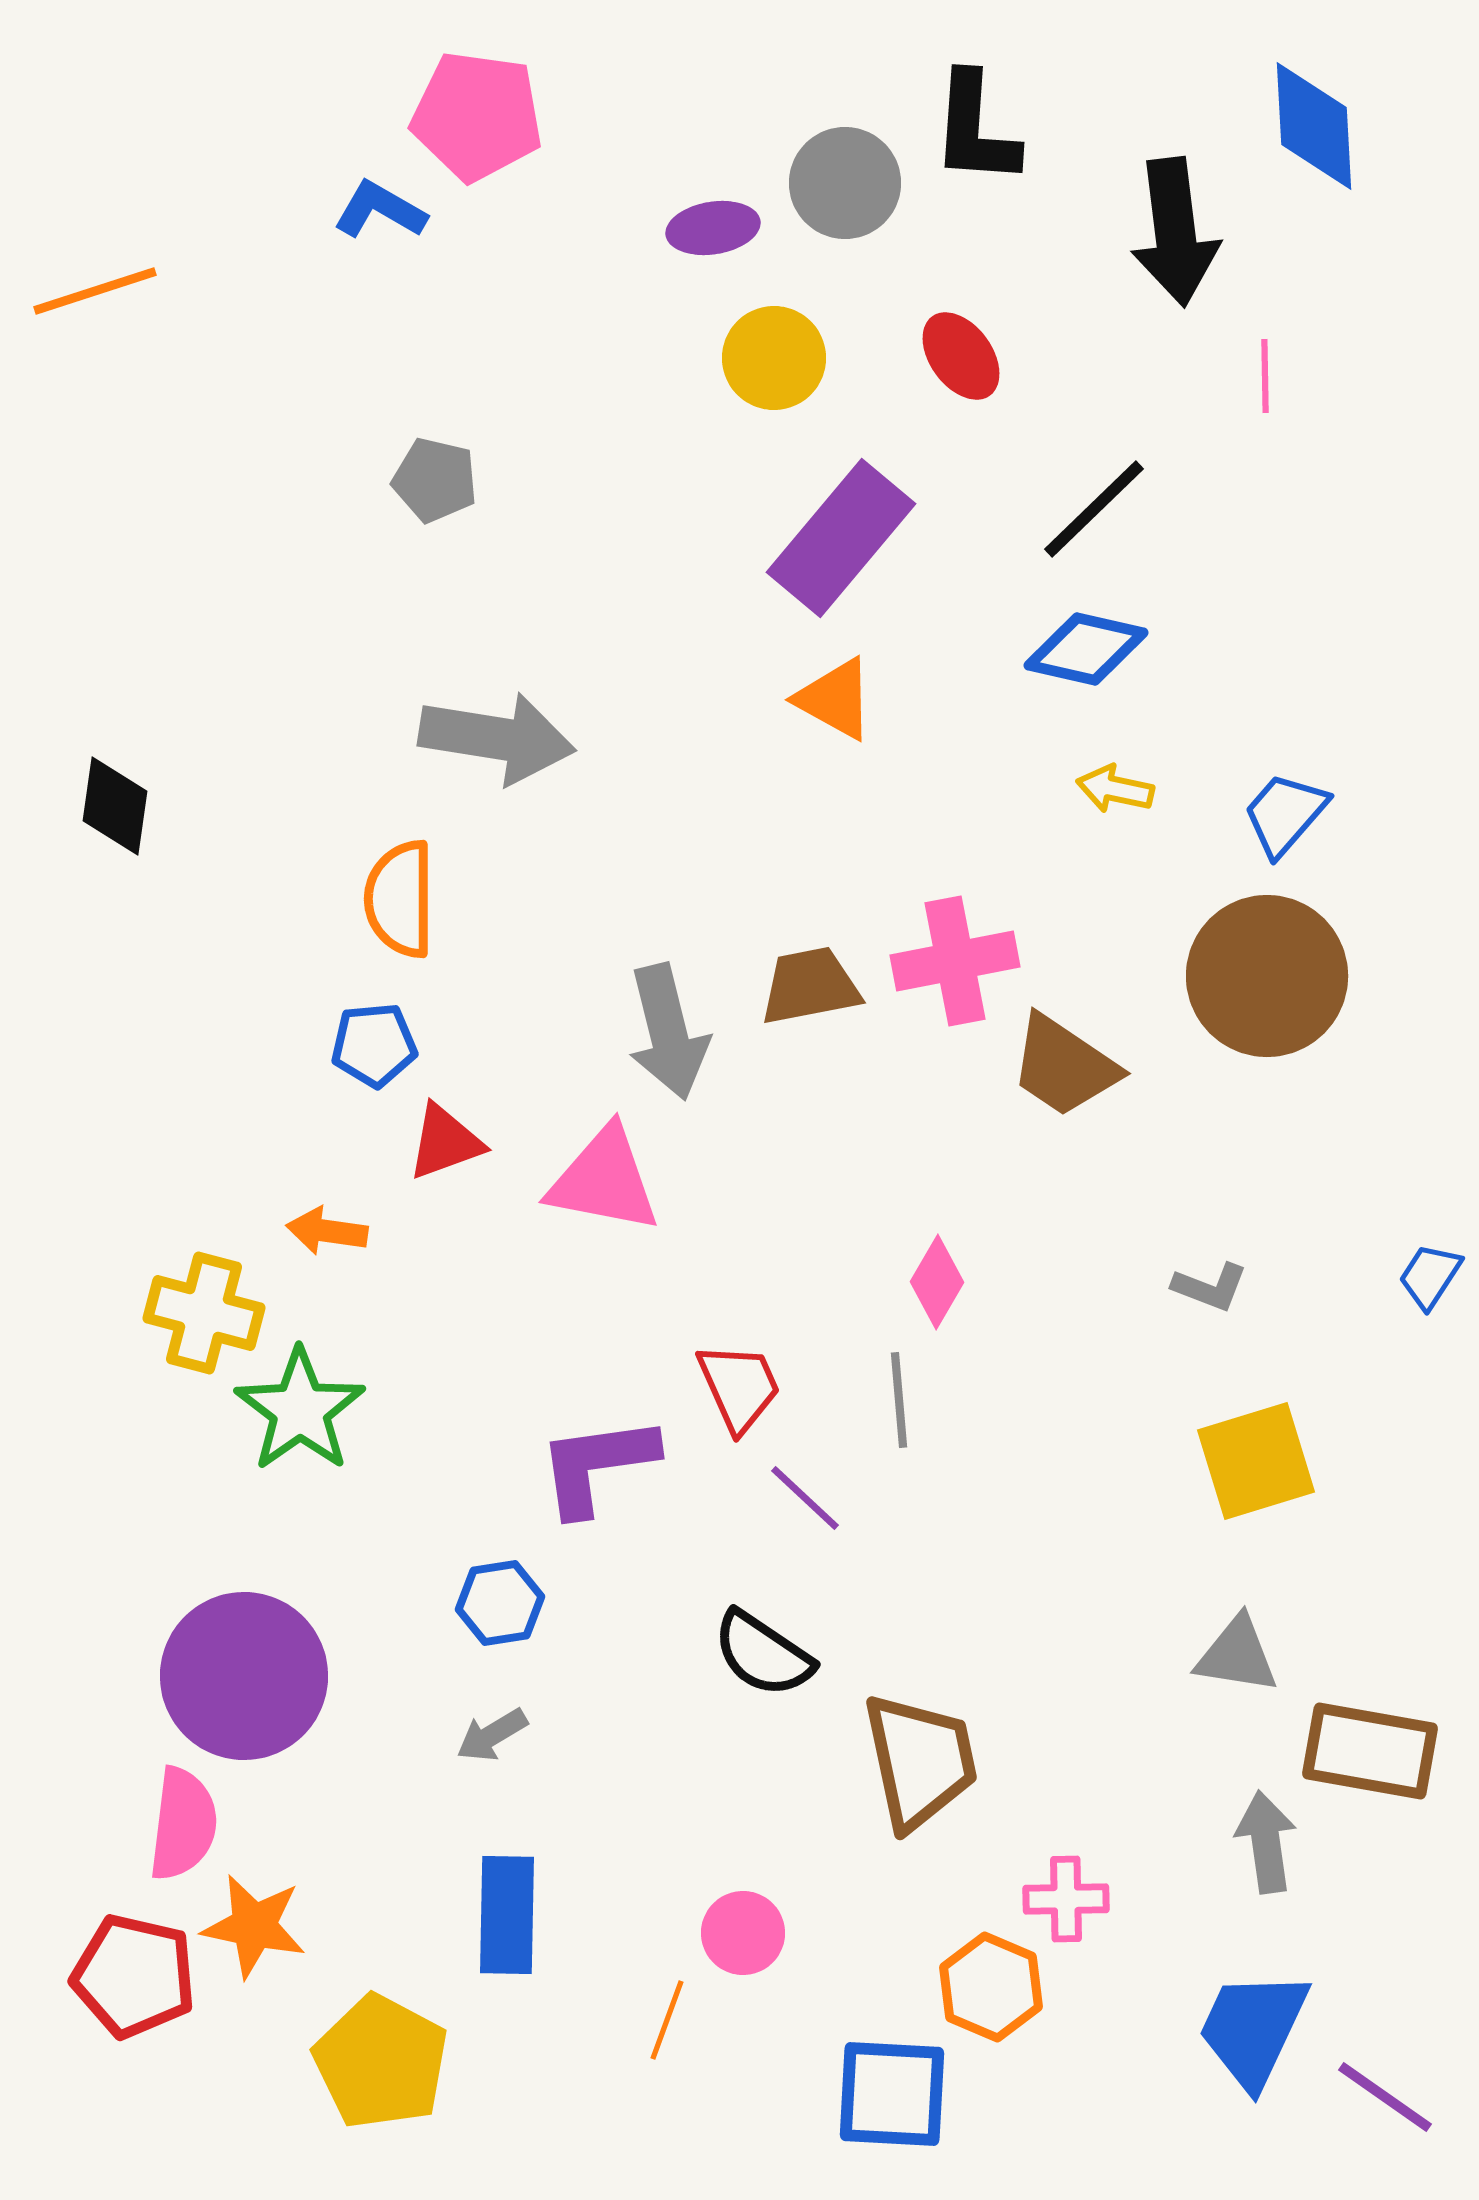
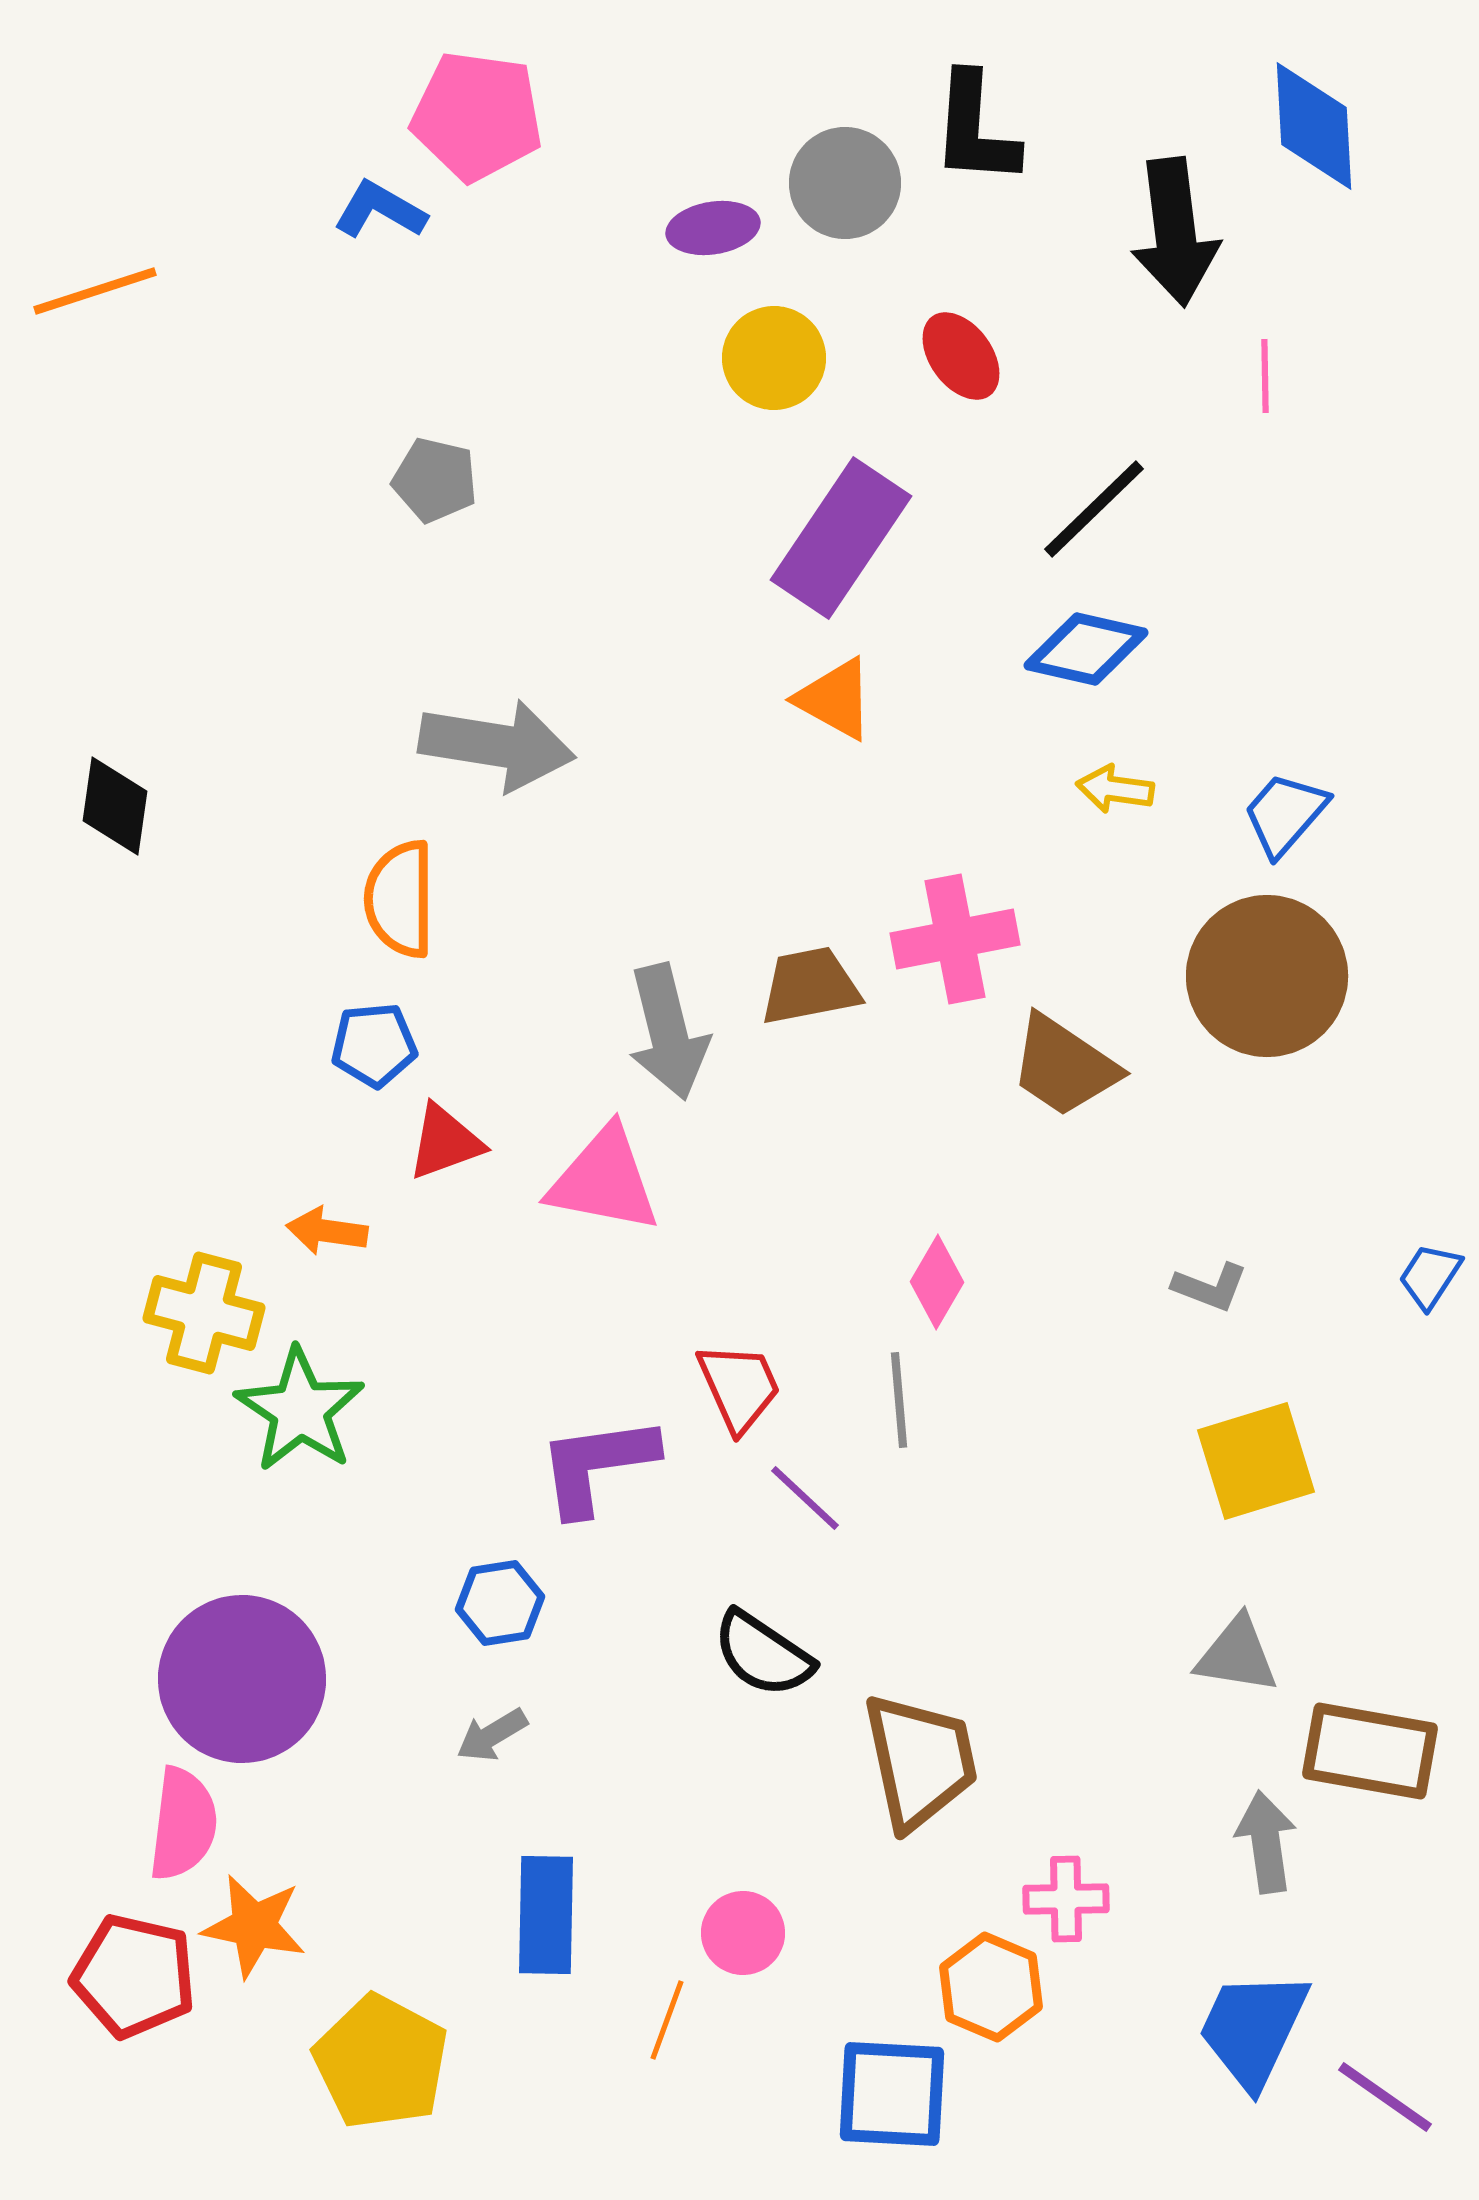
purple rectangle at (841, 538): rotated 6 degrees counterclockwise
gray arrow at (497, 738): moved 7 px down
yellow arrow at (1115, 789): rotated 4 degrees counterclockwise
pink cross at (955, 961): moved 22 px up
green star at (300, 1410): rotated 3 degrees counterclockwise
purple circle at (244, 1676): moved 2 px left, 3 px down
blue rectangle at (507, 1915): moved 39 px right
